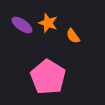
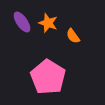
purple ellipse: moved 3 px up; rotated 20 degrees clockwise
